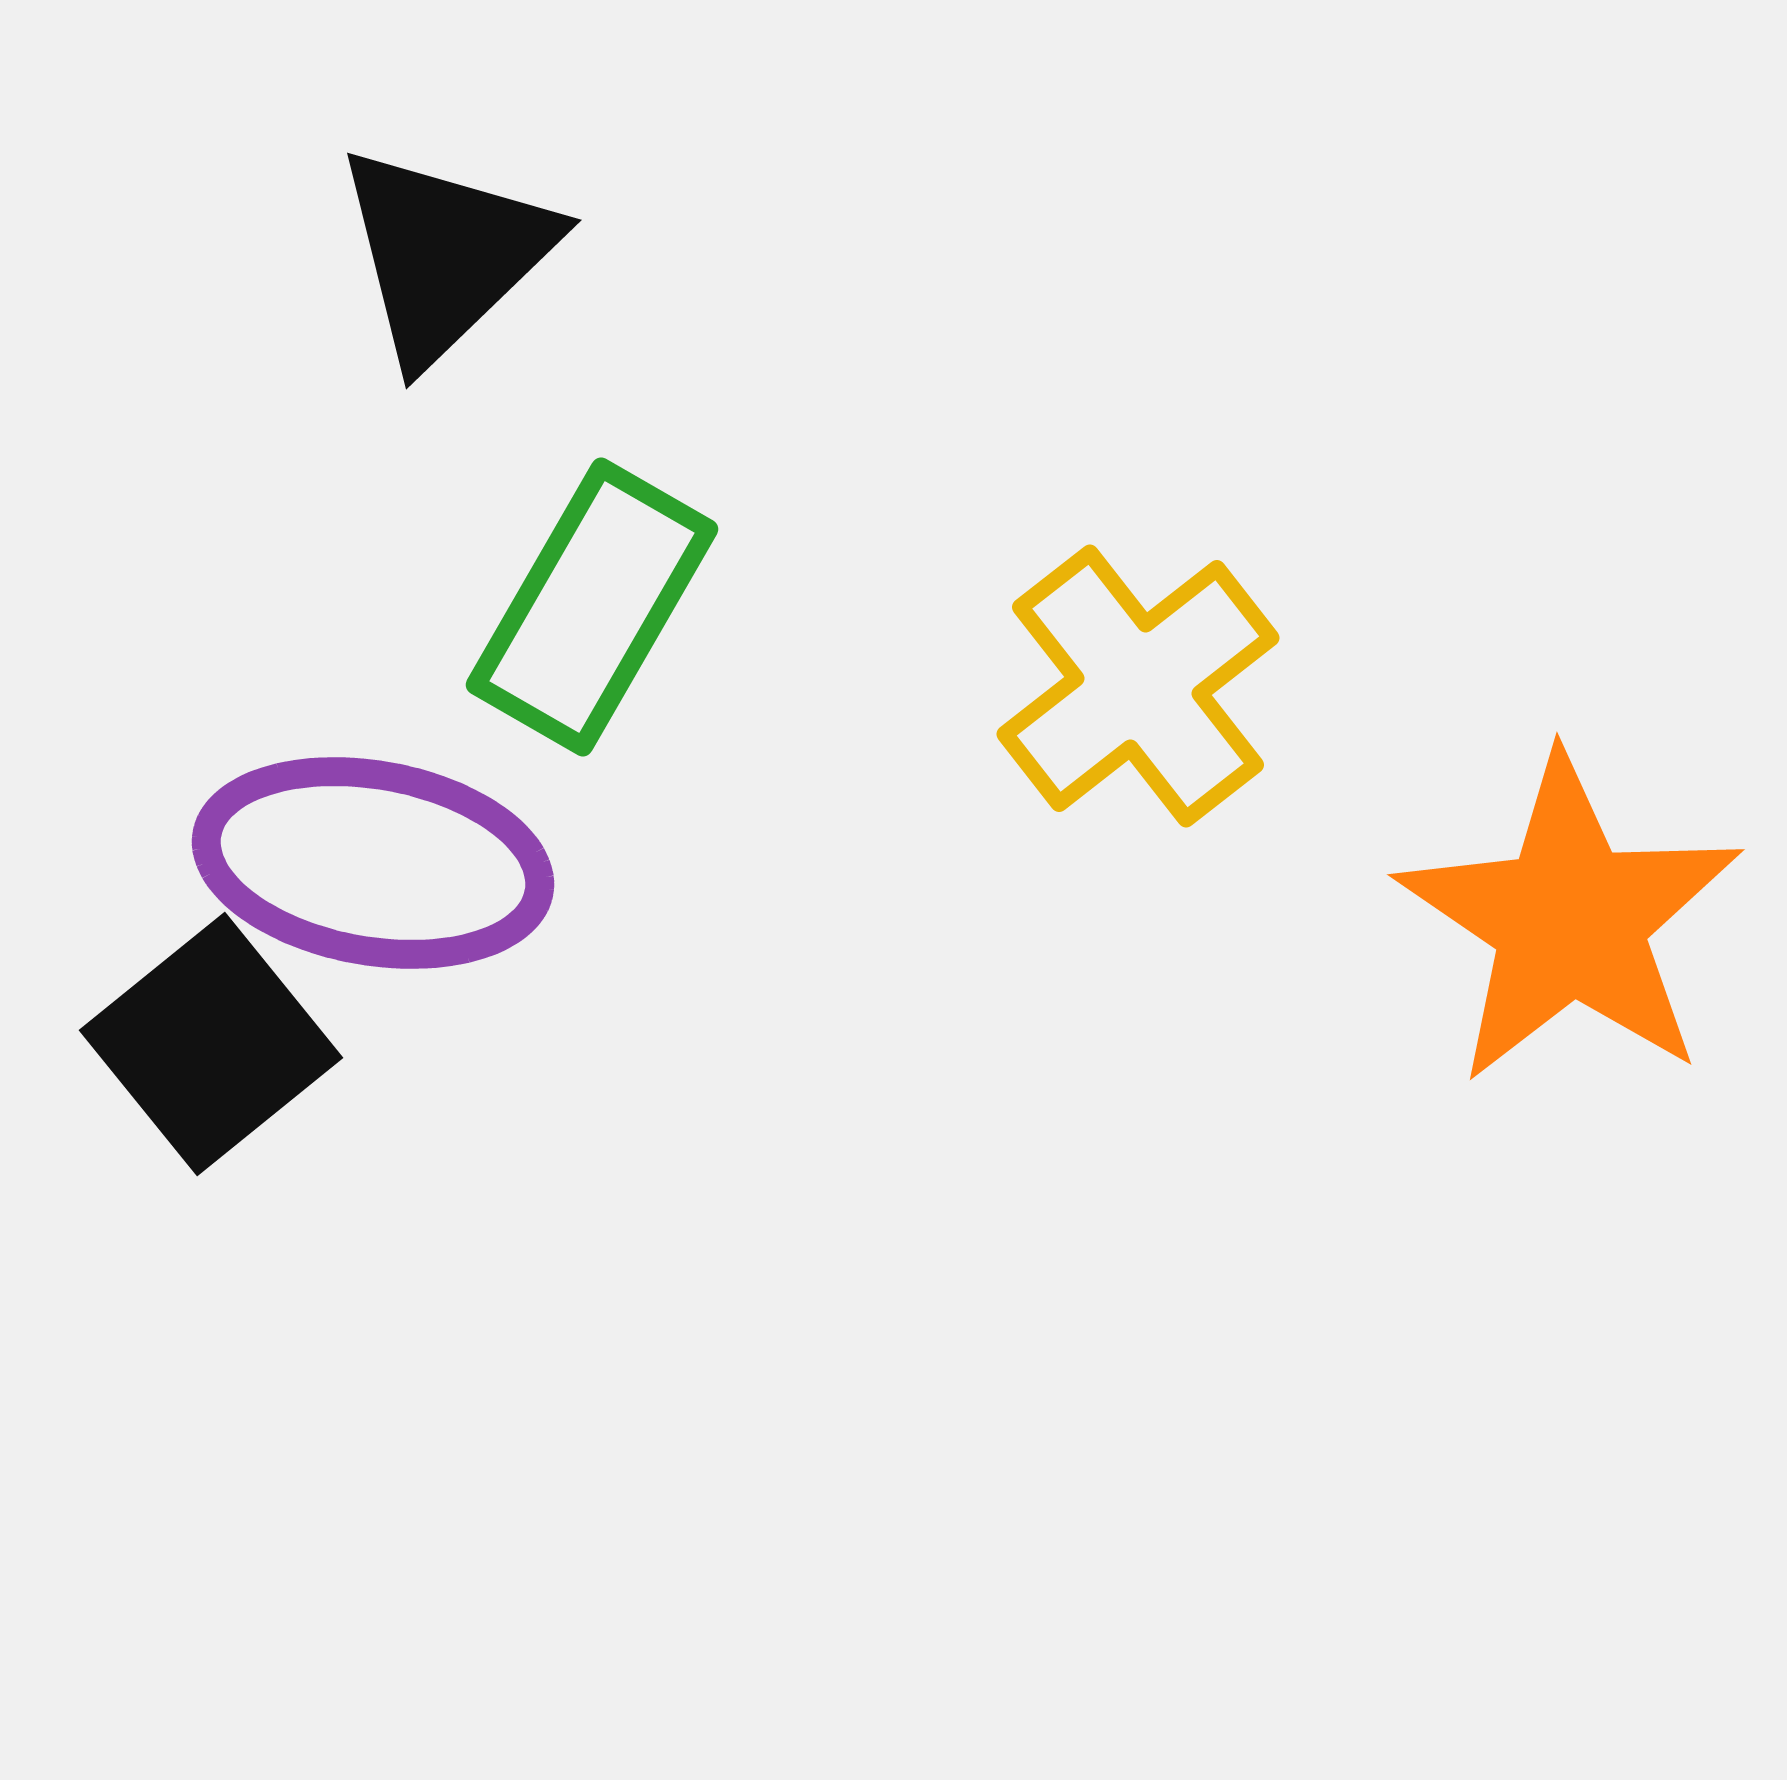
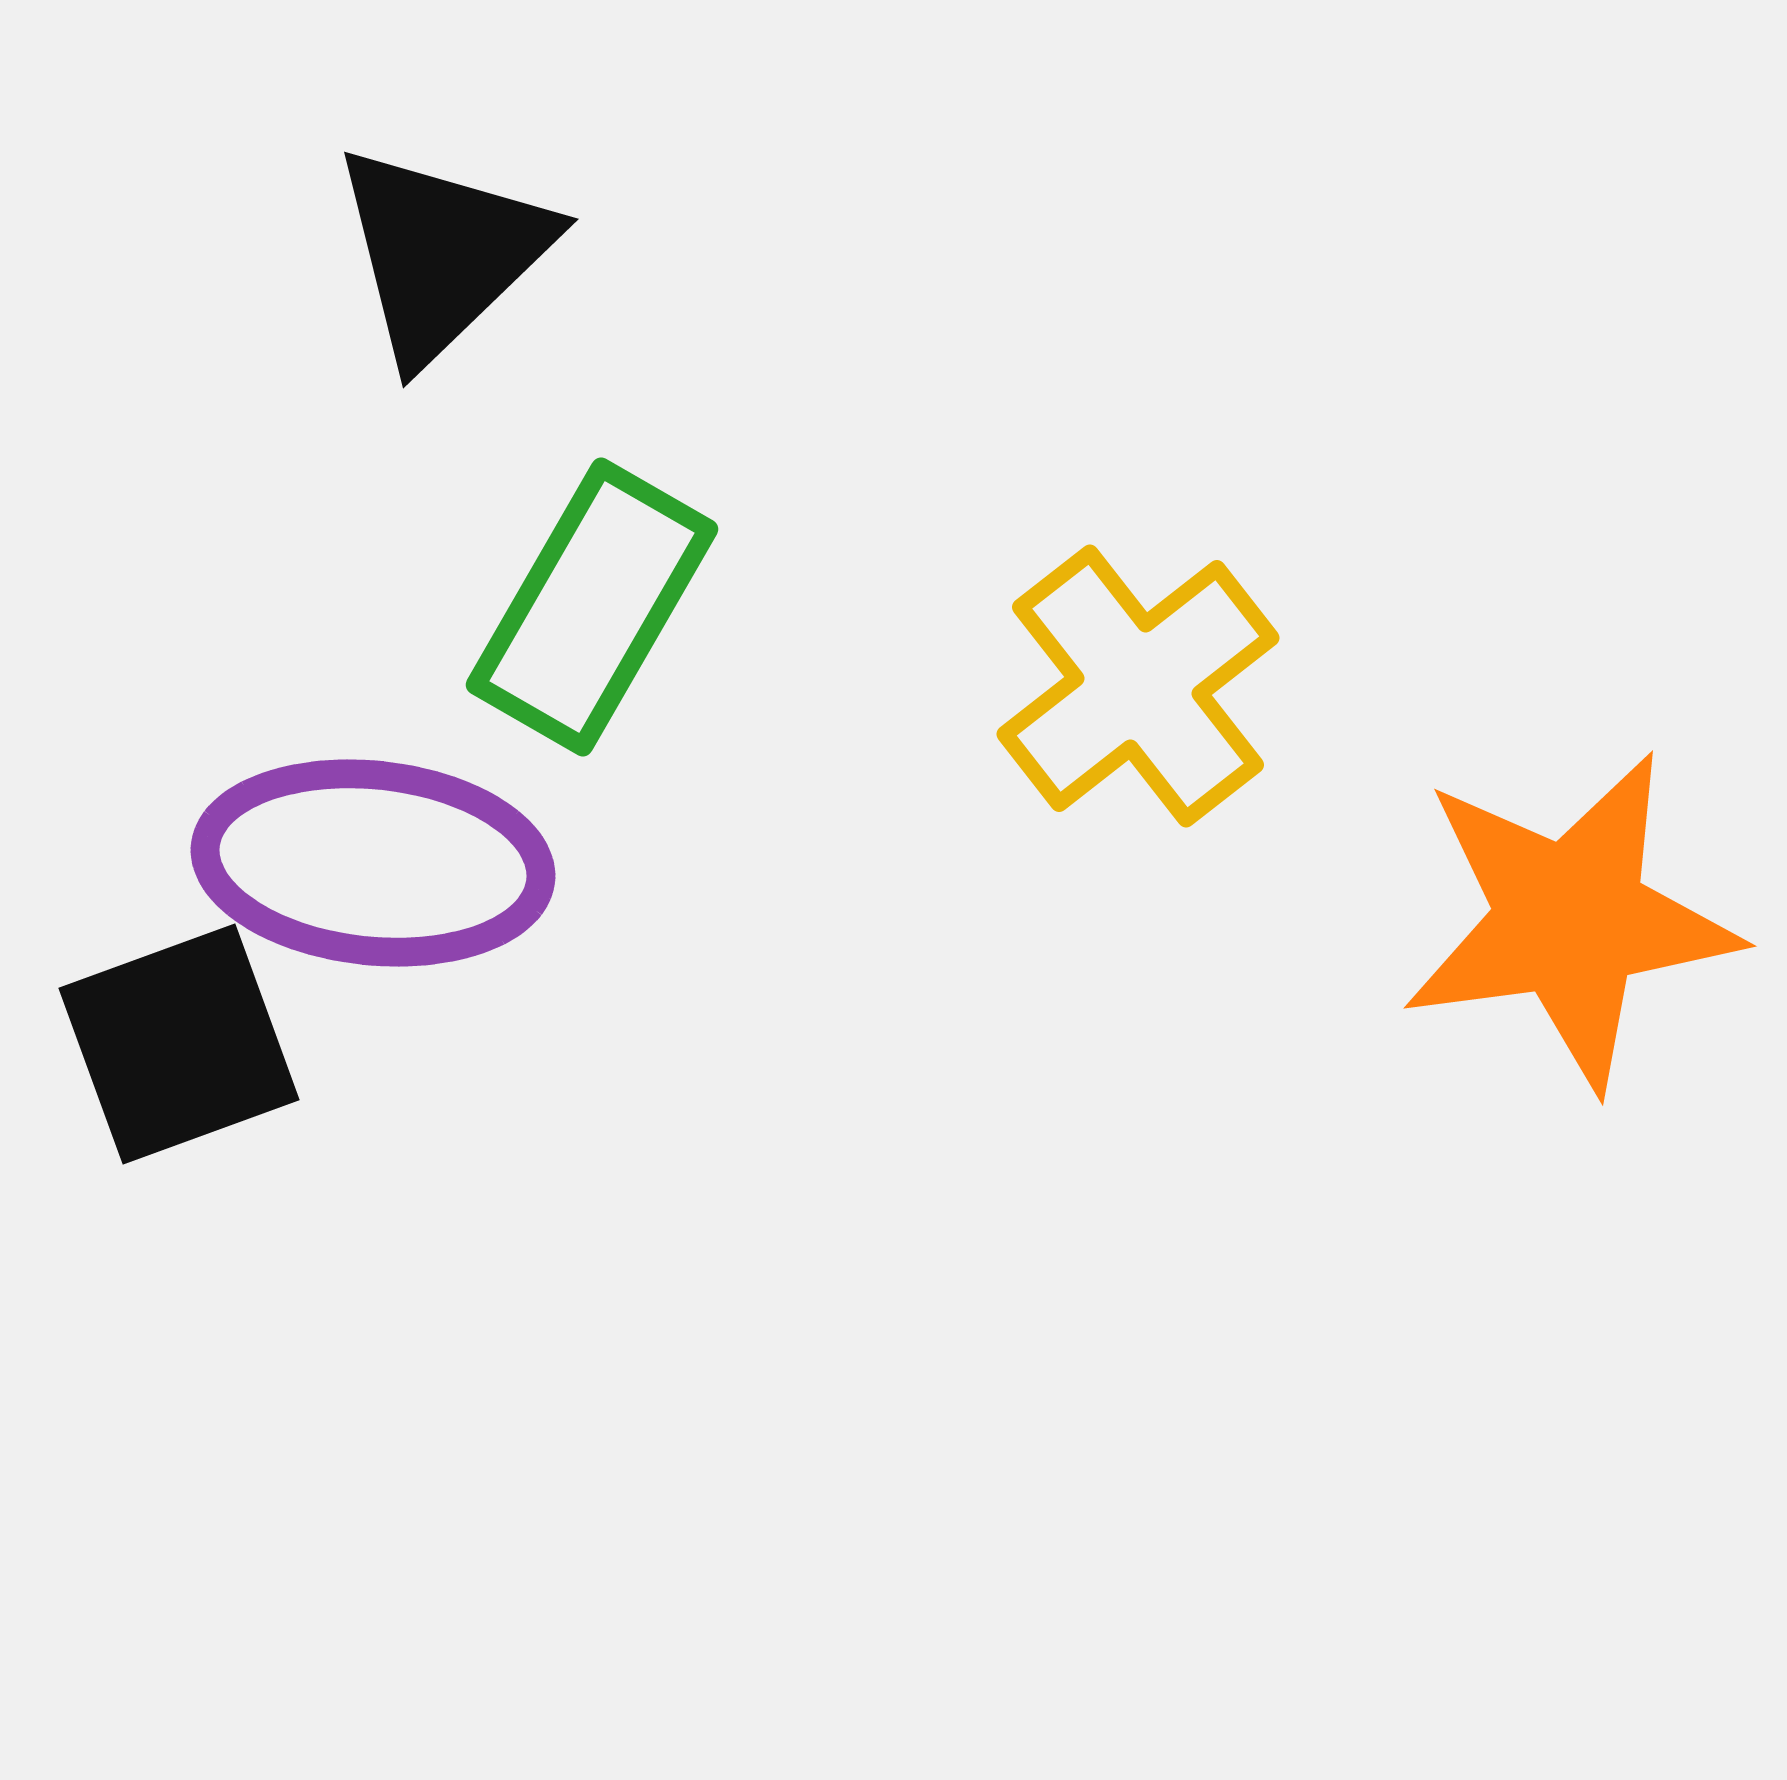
black triangle: moved 3 px left, 1 px up
purple ellipse: rotated 4 degrees counterclockwise
orange star: rotated 30 degrees clockwise
black square: moved 32 px left; rotated 19 degrees clockwise
